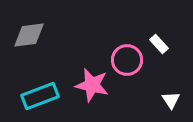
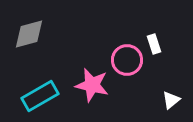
gray diamond: moved 1 px up; rotated 8 degrees counterclockwise
white rectangle: moved 5 px left; rotated 24 degrees clockwise
cyan rectangle: rotated 9 degrees counterclockwise
white triangle: rotated 24 degrees clockwise
